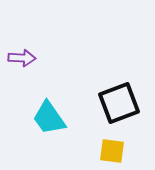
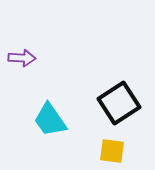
black square: rotated 12 degrees counterclockwise
cyan trapezoid: moved 1 px right, 2 px down
